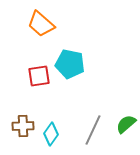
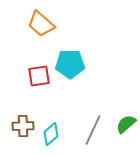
cyan pentagon: rotated 12 degrees counterclockwise
cyan diamond: rotated 15 degrees clockwise
